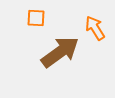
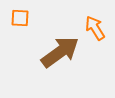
orange square: moved 16 px left
